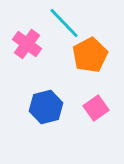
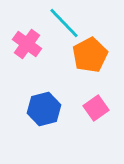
blue hexagon: moved 2 px left, 2 px down
